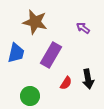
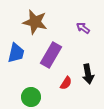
black arrow: moved 5 px up
green circle: moved 1 px right, 1 px down
